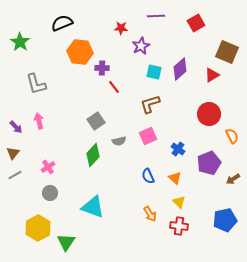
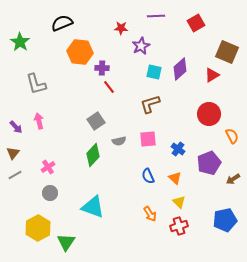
red line: moved 5 px left
pink square: moved 3 px down; rotated 18 degrees clockwise
red cross: rotated 24 degrees counterclockwise
